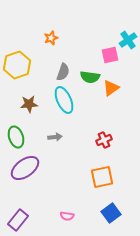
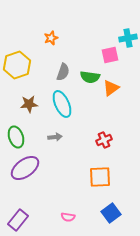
cyan cross: moved 2 px up; rotated 24 degrees clockwise
cyan ellipse: moved 2 px left, 4 px down
orange square: moved 2 px left; rotated 10 degrees clockwise
pink semicircle: moved 1 px right, 1 px down
